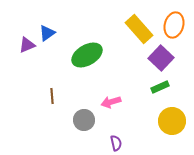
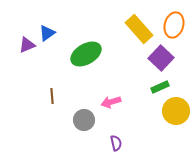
green ellipse: moved 1 px left, 1 px up
yellow circle: moved 4 px right, 10 px up
